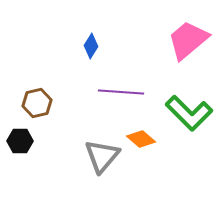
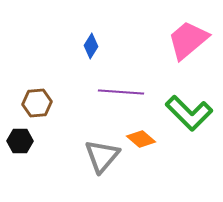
brown hexagon: rotated 8 degrees clockwise
